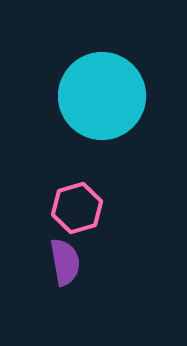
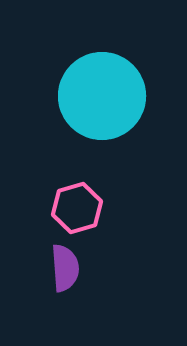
purple semicircle: moved 6 px down; rotated 6 degrees clockwise
